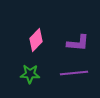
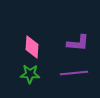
pink diamond: moved 4 px left, 7 px down; rotated 40 degrees counterclockwise
